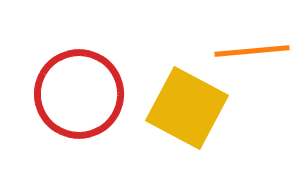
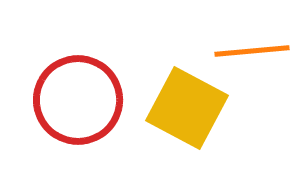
red circle: moved 1 px left, 6 px down
